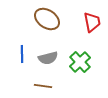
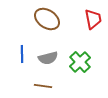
red trapezoid: moved 1 px right, 3 px up
